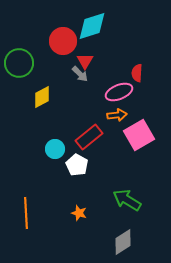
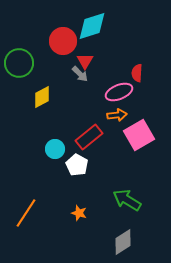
orange line: rotated 36 degrees clockwise
